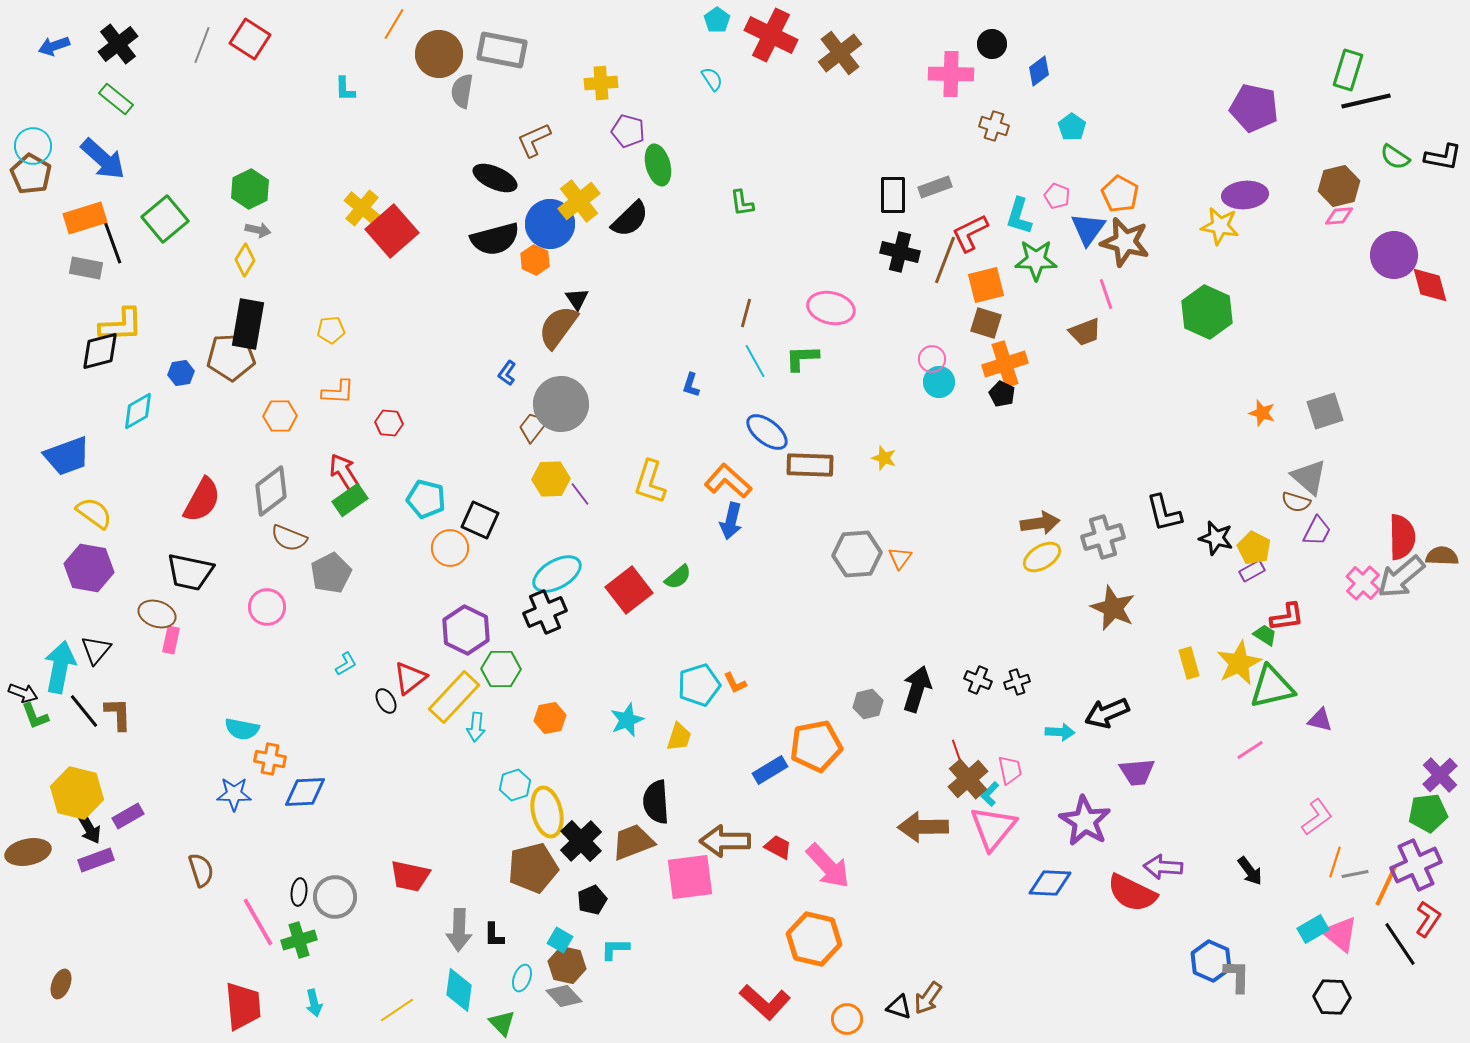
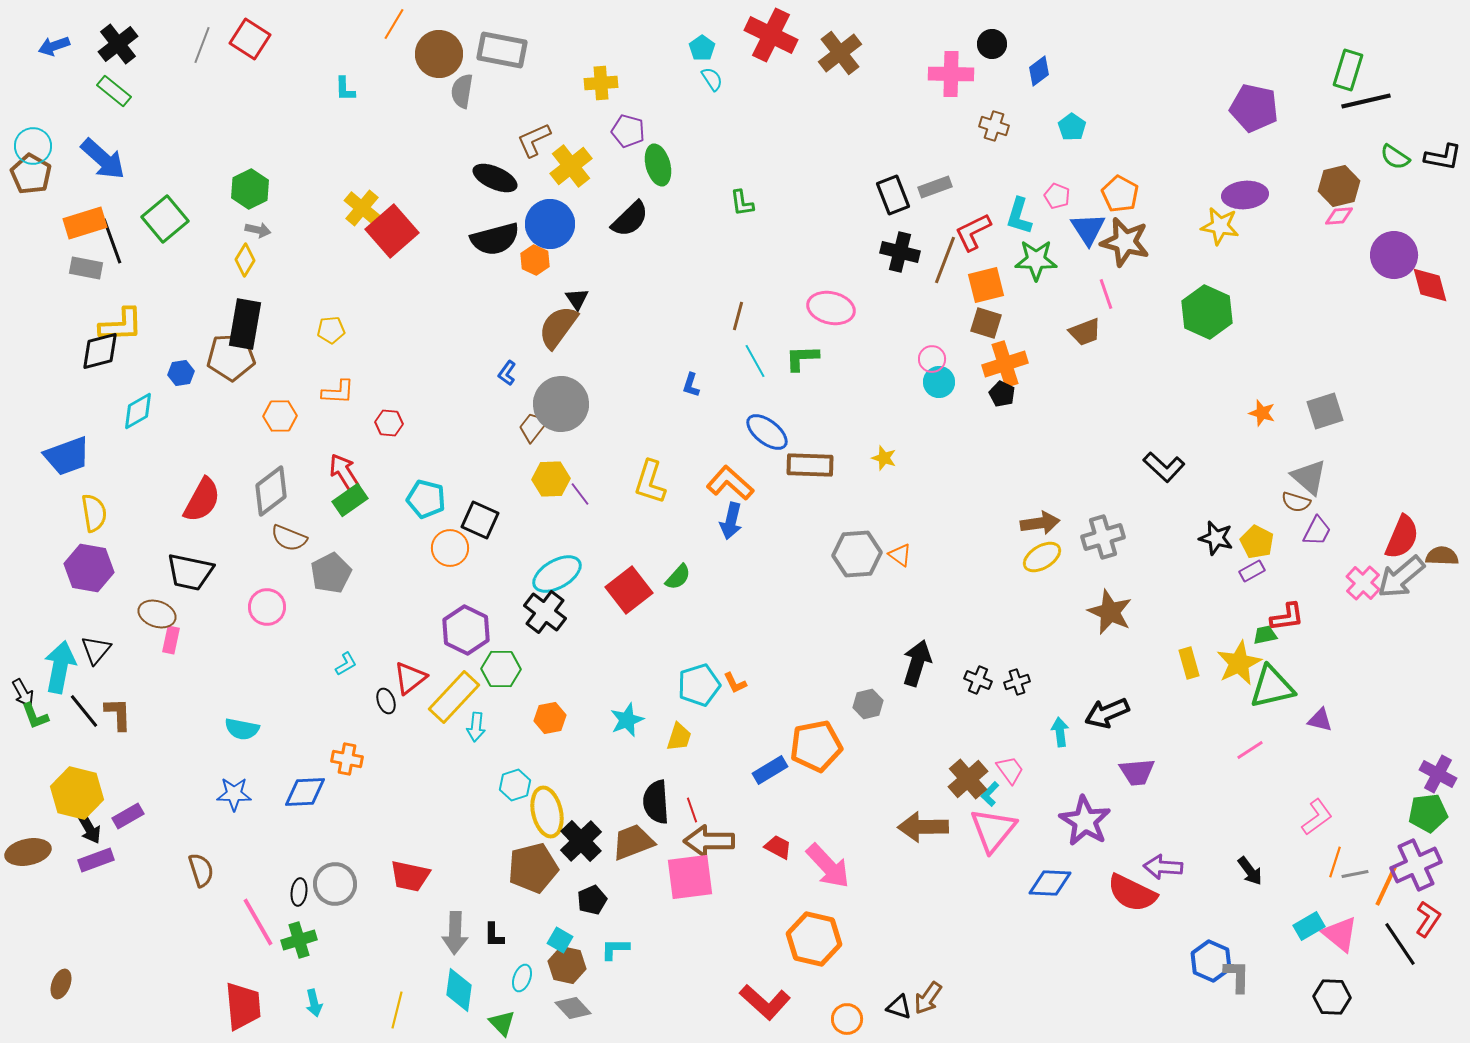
cyan pentagon at (717, 20): moved 15 px left, 28 px down
green rectangle at (116, 99): moved 2 px left, 8 px up
black rectangle at (893, 195): rotated 21 degrees counterclockwise
yellow cross at (579, 201): moved 8 px left, 35 px up
orange rectangle at (85, 218): moved 5 px down
blue triangle at (1088, 229): rotated 9 degrees counterclockwise
red L-shape at (970, 233): moved 3 px right, 1 px up
brown line at (746, 313): moved 8 px left, 3 px down
black rectangle at (248, 324): moved 3 px left
orange L-shape at (728, 481): moved 2 px right, 2 px down
yellow semicircle at (94, 513): rotated 45 degrees clockwise
black L-shape at (1164, 513): moved 46 px up; rotated 33 degrees counterclockwise
red semicircle at (1402, 537): rotated 24 degrees clockwise
yellow pentagon at (1254, 548): moved 3 px right, 6 px up
orange triangle at (900, 558): moved 3 px up; rotated 30 degrees counterclockwise
green semicircle at (678, 577): rotated 8 degrees counterclockwise
brown star at (1113, 608): moved 3 px left, 4 px down
black cross at (545, 612): rotated 30 degrees counterclockwise
green trapezoid at (1265, 635): rotated 45 degrees counterclockwise
black arrow at (917, 689): moved 26 px up
black arrow at (23, 693): rotated 40 degrees clockwise
black ellipse at (386, 701): rotated 10 degrees clockwise
cyan arrow at (1060, 732): rotated 100 degrees counterclockwise
red line at (957, 752): moved 265 px left, 58 px down
orange cross at (270, 759): moved 77 px right
pink trapezoid at (1010, 770): rotated 24 degrees counterclockwise
purple cross at (1440, 775): moved 2 px left, 1 px up; rotated 18 degrees counterclockwise
pink triangle at (993, 828): moved 2 px down
brown arrow at (725, 841): moved 16 px left
gray circle at (335, 897): moved 13 px up
cyan rectangle at (1313, 929): moved 4 px left, 3 px up
gray arrow at (459, 930): moved 4 px left, 3 px down
gray diamond at (564, 996): moved 9 px right, 12 px down
yellow line at (397, 1010): rotated 42 degrees counterclockwise
